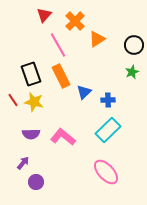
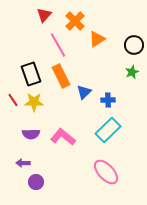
yellow star: rotated 12 degrees counterclockwise
purple arrow: rotated 128 degrees counterclockwise
